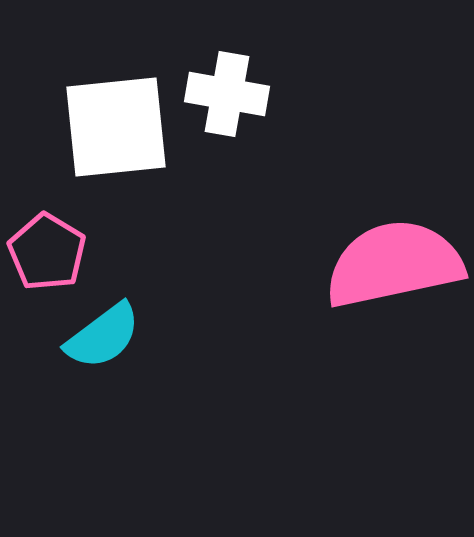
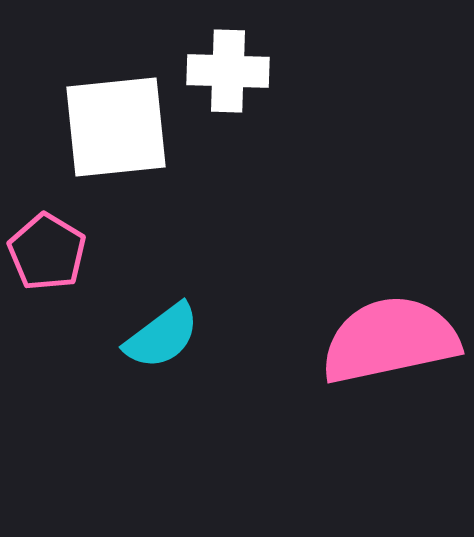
white cross: moved 1 px right, 23 px up; rotated 8 degrees counterclockwise
pink semicircle: moved 4 px left, 76 px down
cyan semicircle: moved 59 px right
